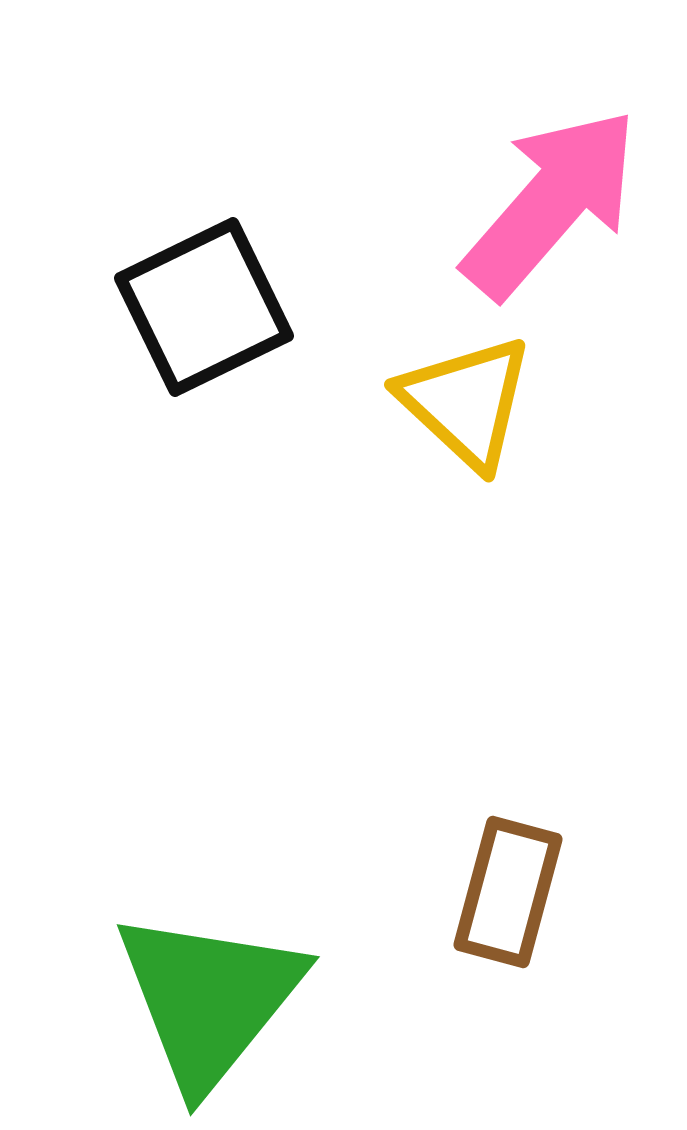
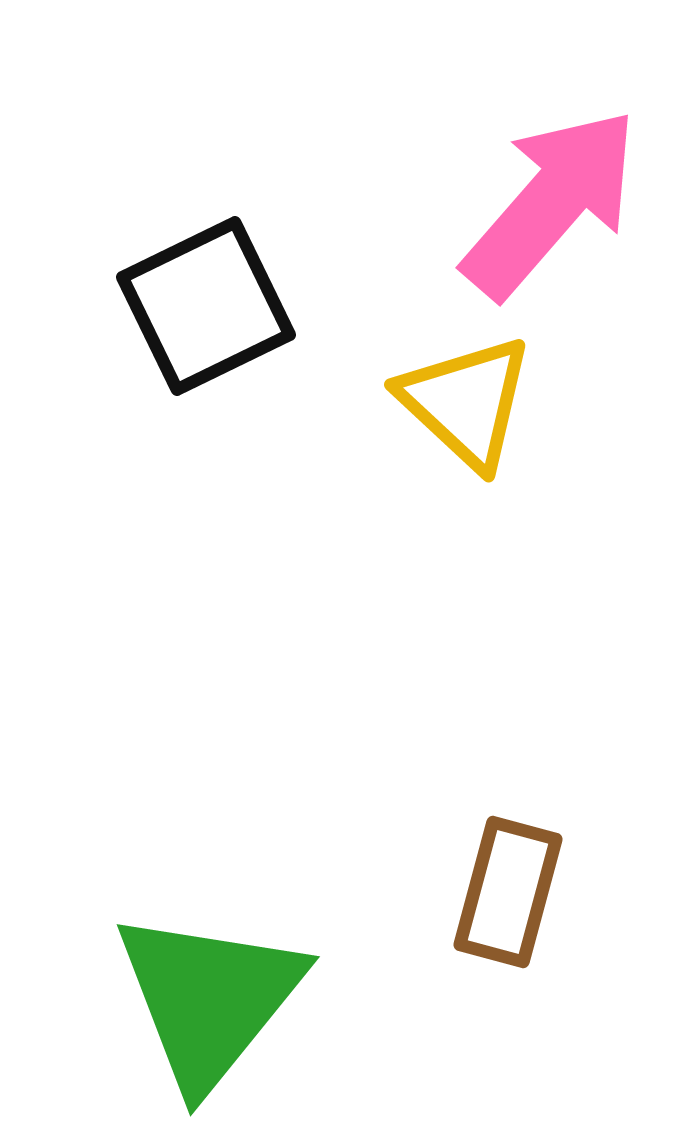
black square: moved 2 px right, 1 px up
